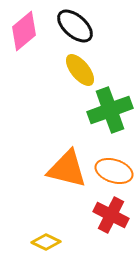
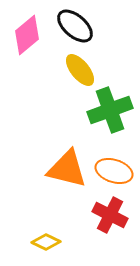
pink diamond: moved 3 px right, 4 px down
red cross: moved 1 px left
